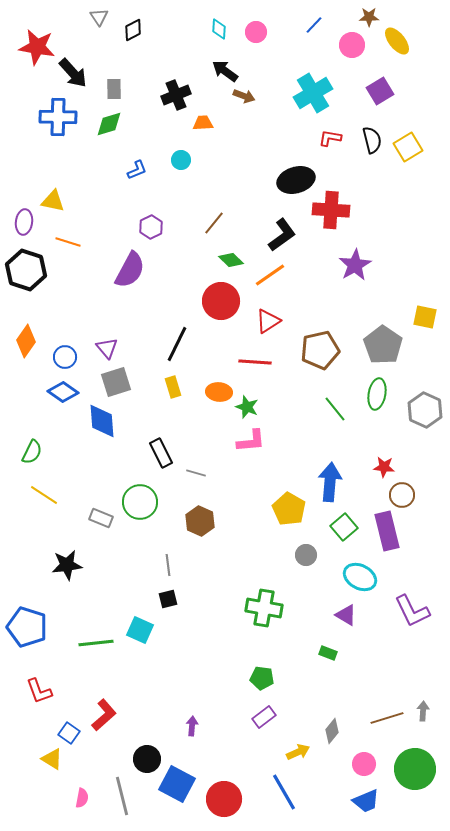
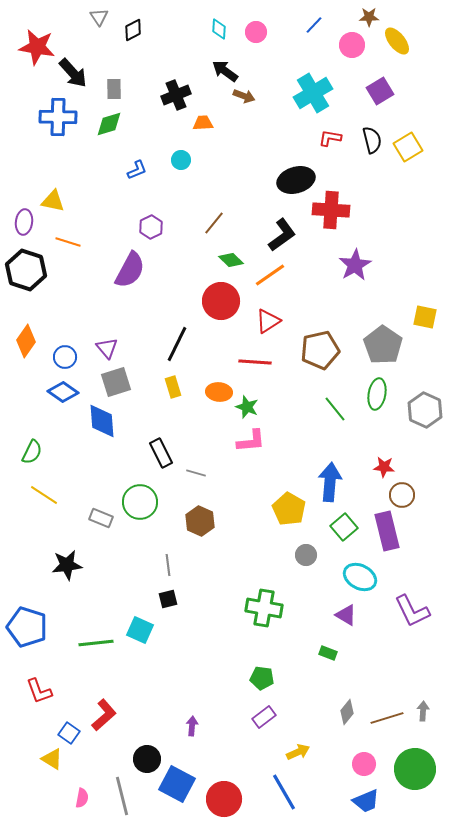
gray diamond at (332, 731): moved 15 px right, 19 px up
